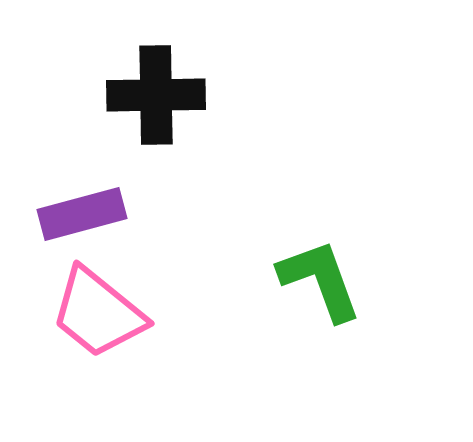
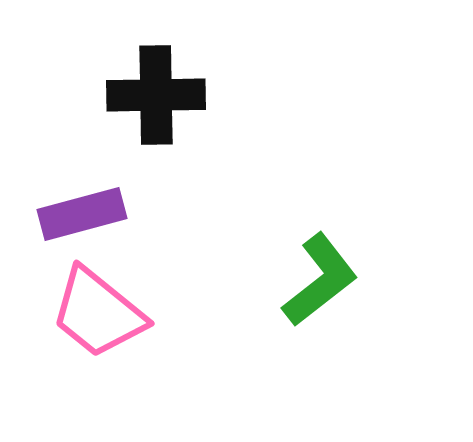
green L-shape: rotated 72 degrees clockwise
